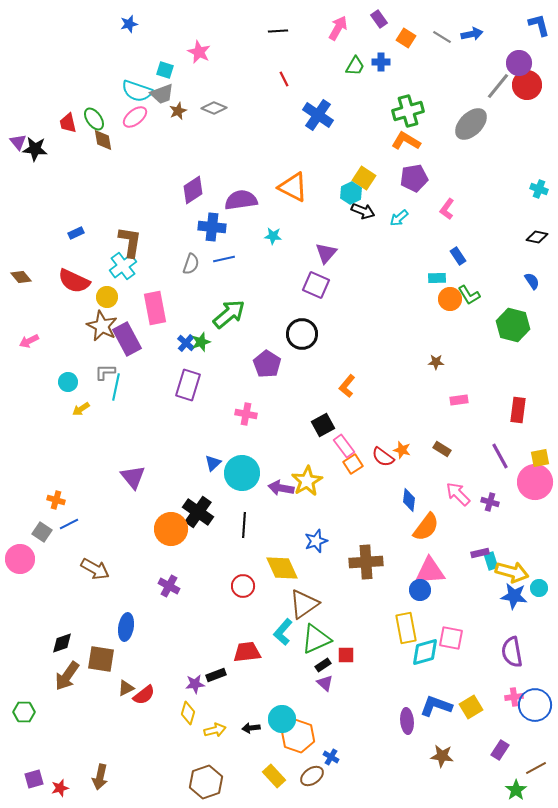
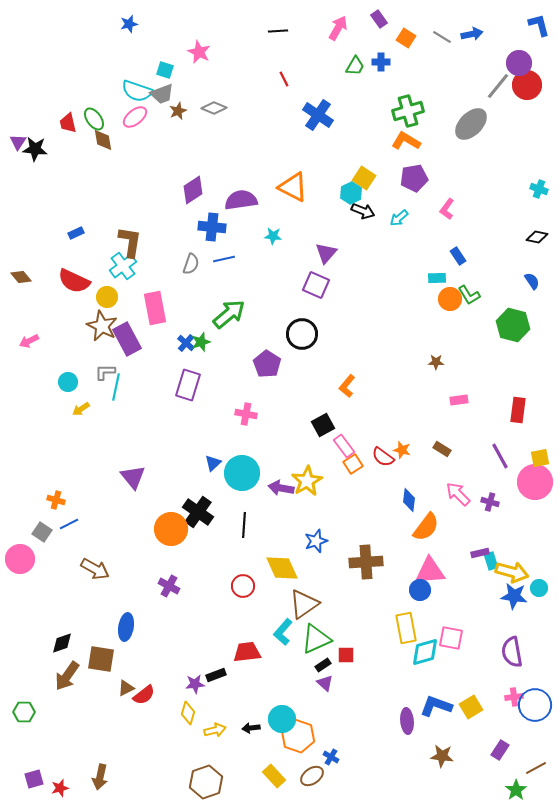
purple triangle at (18, 142): rotated 12 degrees clockwise
